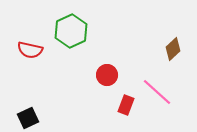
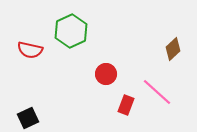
red circle: moved 1 px left, 1 px up
